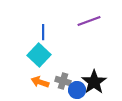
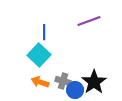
blue line: moved 1 px right
blue circle: moved 2 px left
